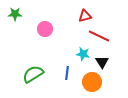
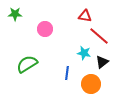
red triangle: rotated 24 degrees clockwise
red line: rotated 15 degrees clockwise
cyan star: moved 1 px right, 1 px up
black triangle: rotated 24 degrees clockwise
green semicircle: moved 6 px left, 10 px up
orange circle: moved 1 px left, 2 px down
